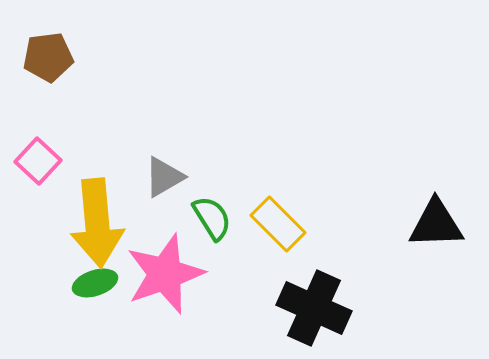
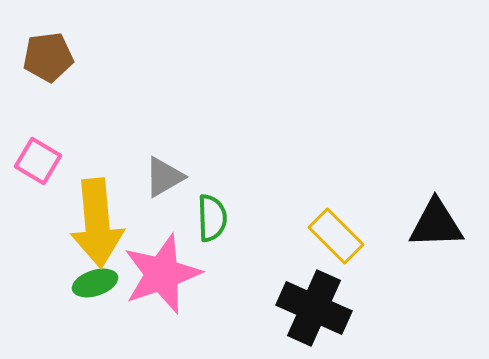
pink square: rotated 12 degrees counterclockwise
green semicircle: rotated 30 degrees clockwise
yellow rectangle: moved 58 px right, 12 px down
pink star: moved 3 px left
